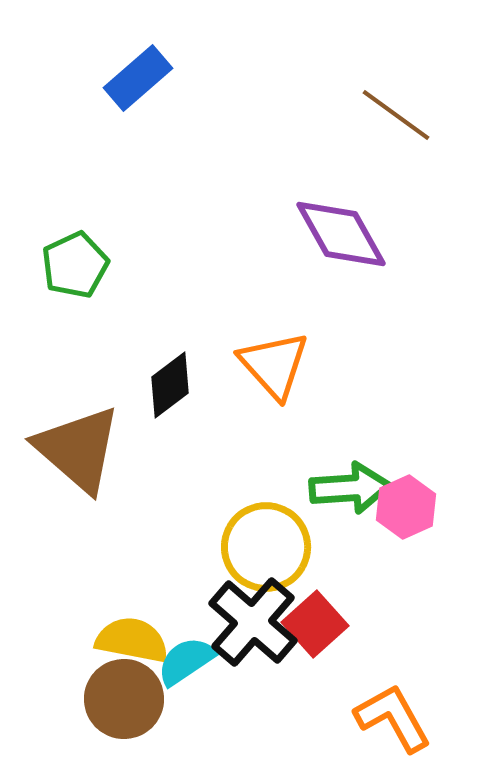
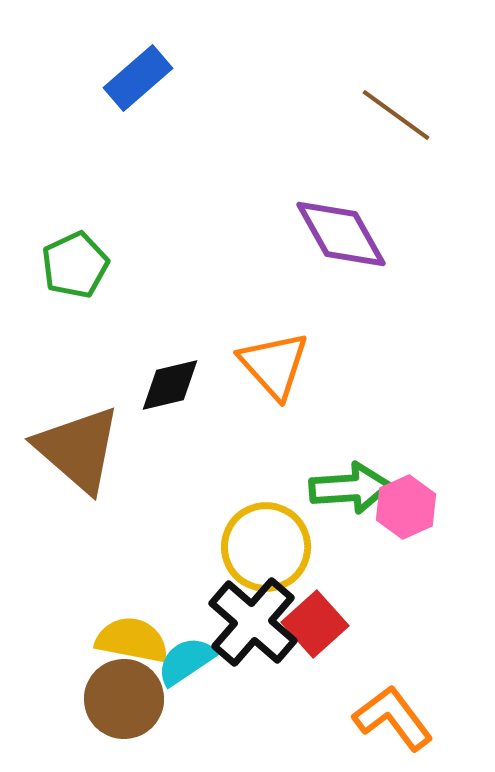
black diamond: rotated 24 degrees clockwise
orange L-shape: rotated 8 degrees counterclockwise
